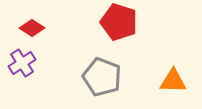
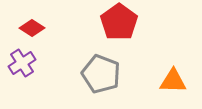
red pentagon: rotated 18 degrees clockwise
gray pentagon: moved 1 px left, 3 px up
